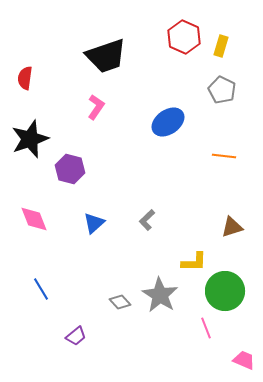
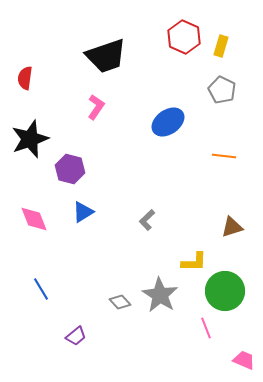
blue triangle: moved 11 px left, 11 px up; rotated 10 degrees clockwise
